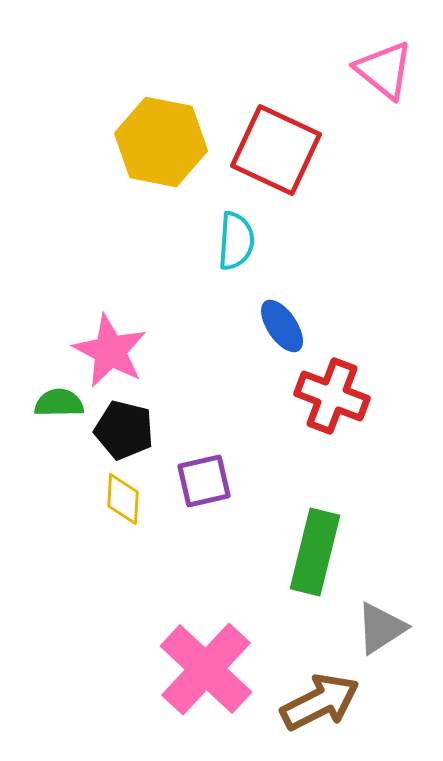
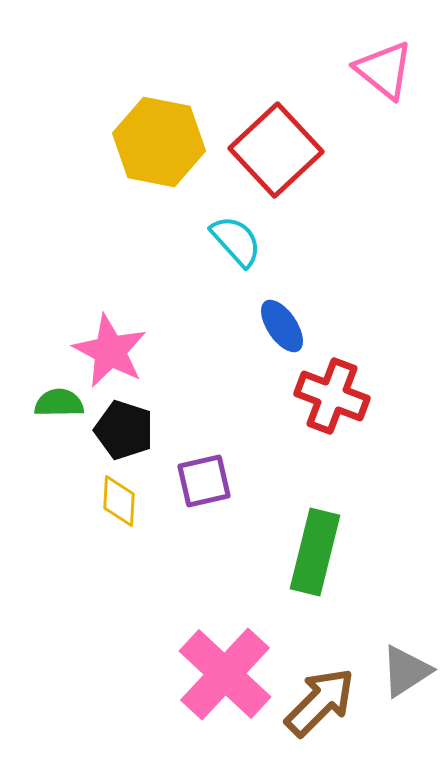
yellow hexagon: moved 2 px left
red square: rotated 22 degrees clockwise
cyan semicircle: rotated 46 degrees counterclockwise
black pentagon: rotated 4 degrees clockwise
yellow diamond: moved 4 px left, 2 px down
gray triangle: moved 25 px right, 43 px down
pink cross: moved 19 px right, 5 px down
brown arrow: rotated 18 degrees counterclockwise
